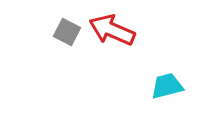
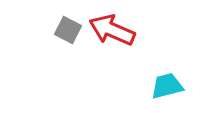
gray square: moved 1 px right, 2 px up
